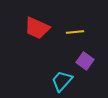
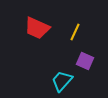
yellow line: rotated 60 degrees counterclockwise
purple square: rotated 12 degrees counterclockwise
